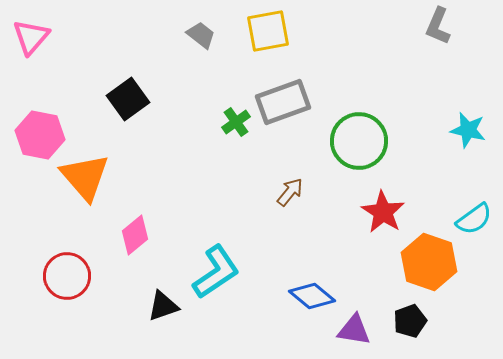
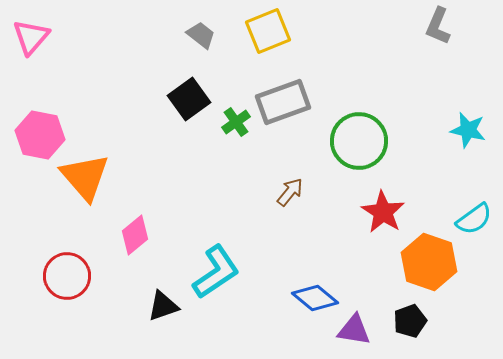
yellow square: rotated 12 degrees counterclockwise
black square: moved 61 px right
blue diamond: moved 3 px right, 2 px down
